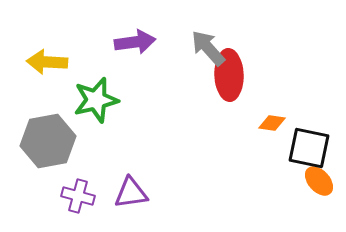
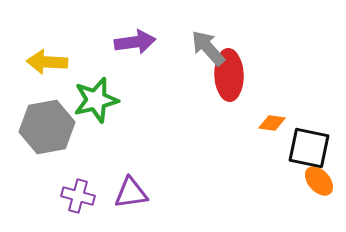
gray hexagon: moved 1 px left, 14 px up
